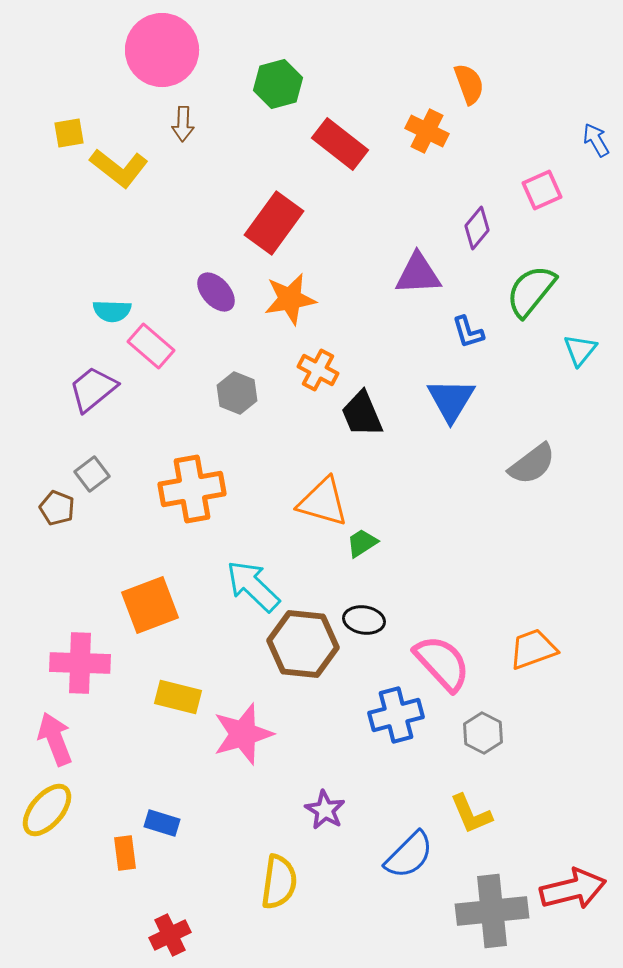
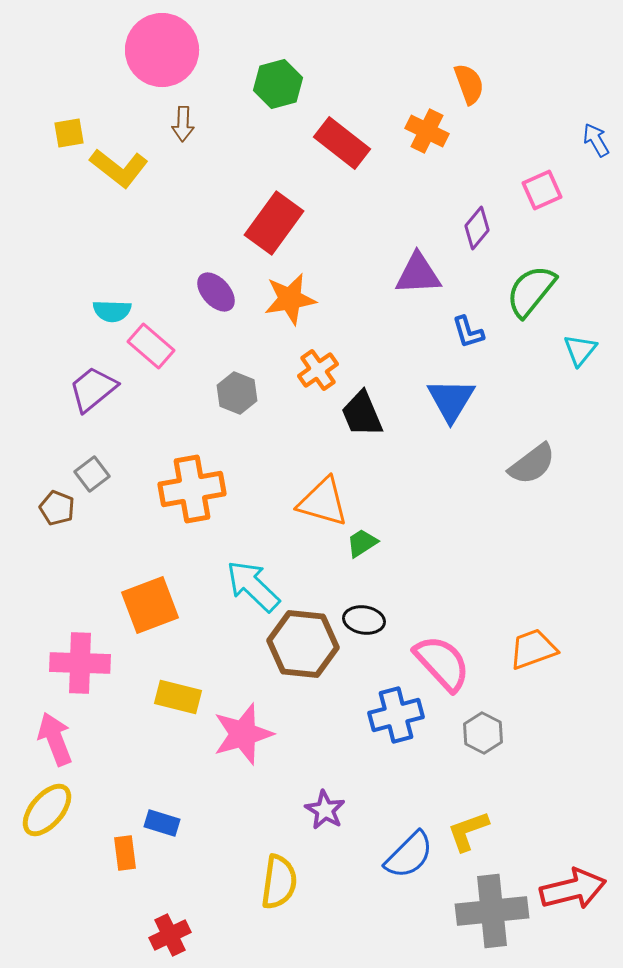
red rectangle at (340, 144): moved 2 px right, 1 px up
orange cross at (318, 370): rotated 27 degrees clockwise
yellow L-shape at (471, 814): moved 3 px left, 17 px down; rotated 93 degrees clockwise
